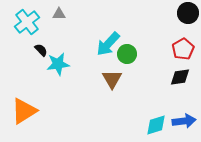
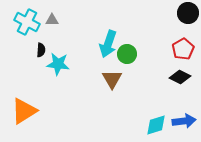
gray triangle: moved 7 px left, 6 px down
cyan cross: rotated 25 degrees counterclockwise
cyan arrow: rotated 24 degrees counterclockwise
black semicircle: rotated 48 degrees clockwise
cyan star: rotated 15 degrees clockwise
black diamond: rotated 35 degrees clockwise
